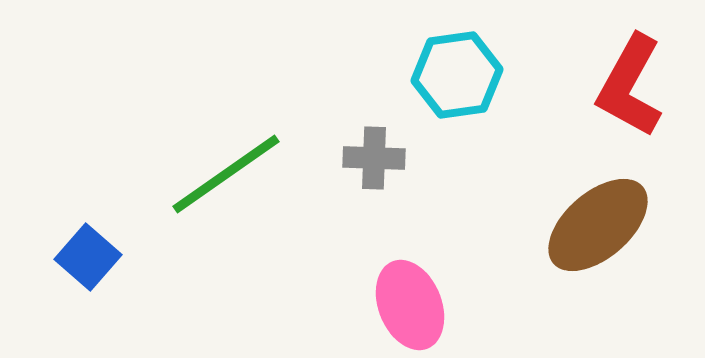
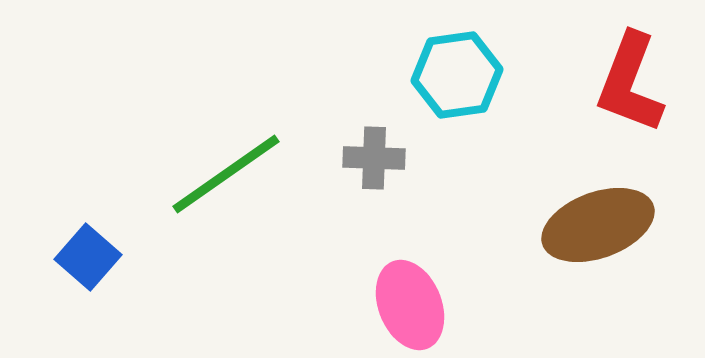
red L-shape: moved 3 px up; rotated 8 degrees counterclockwise
brown ellipse: rotated 21 degrees clockwise
